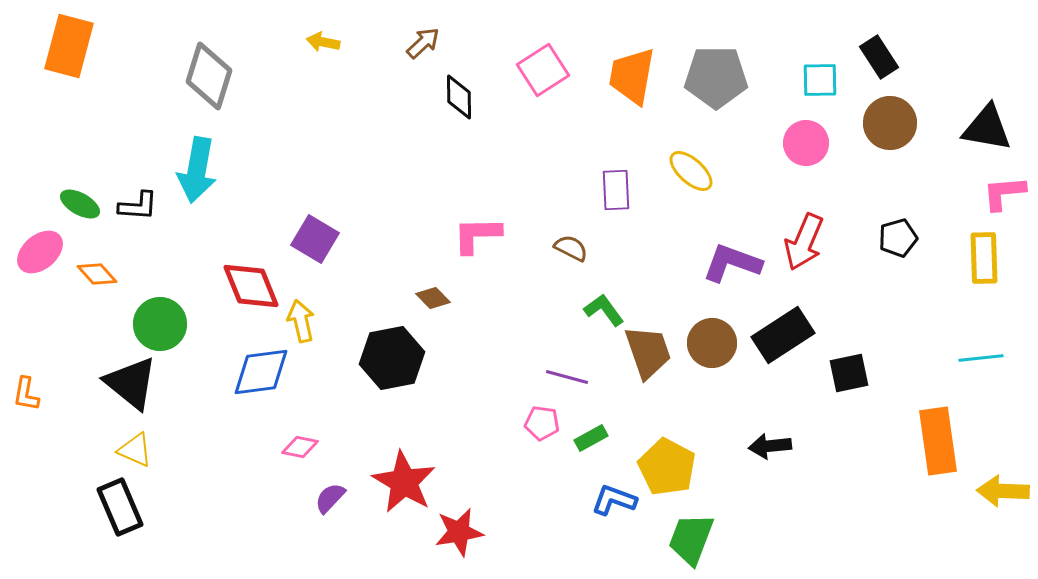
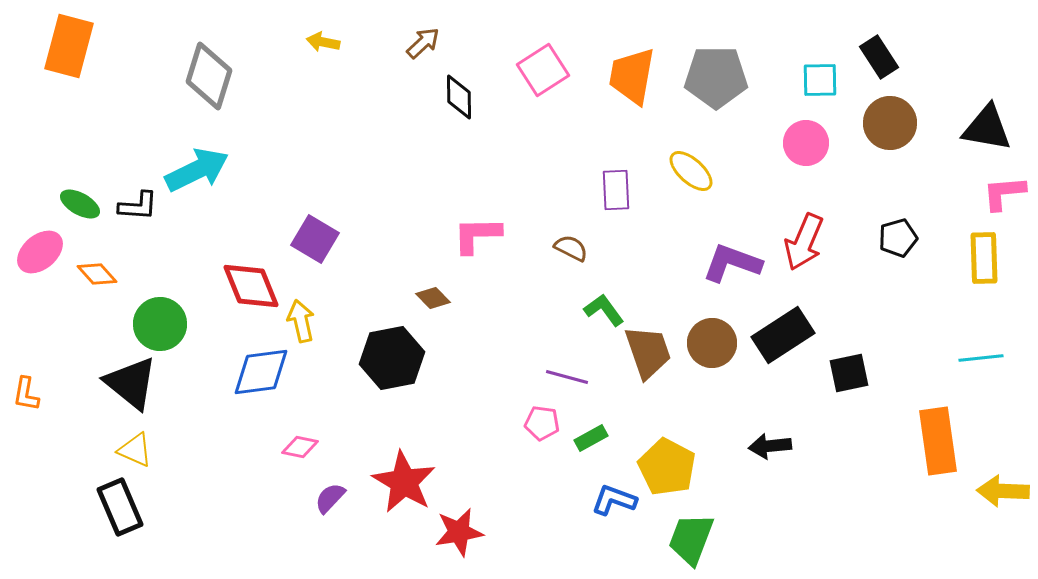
cyan arrow at (197, 170): rotated 126 degrees counterclockwise
